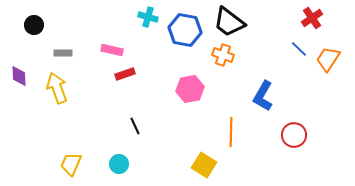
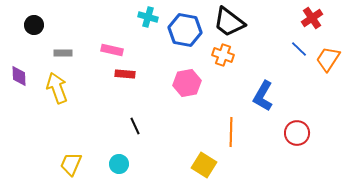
red rectangle: rotated 24 degrees clockwise
pink hexagon: moved 3 px left, 6 px up
red circle: moved 3 px right, 2 px up
